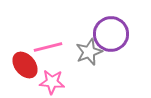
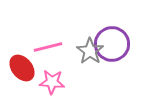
purple circle: moved 1 px right, 10 px down
gray star: moved 1 px right, 1 px up; rotated 16 degrees counterclockwise
red ellipse: moved 3 px left, 3 px down
